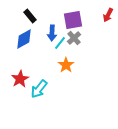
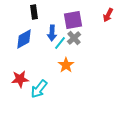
black rectangle: moved 4 px right, 4 px up; rotated 32 degrees clockwise
red star: rotated 24 degrees clockwise
